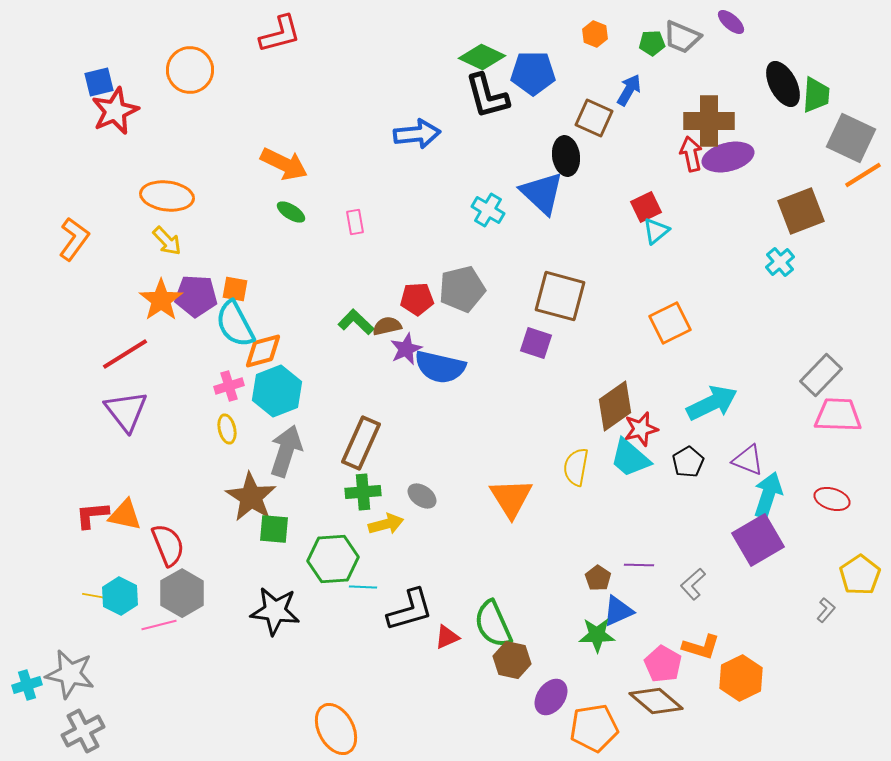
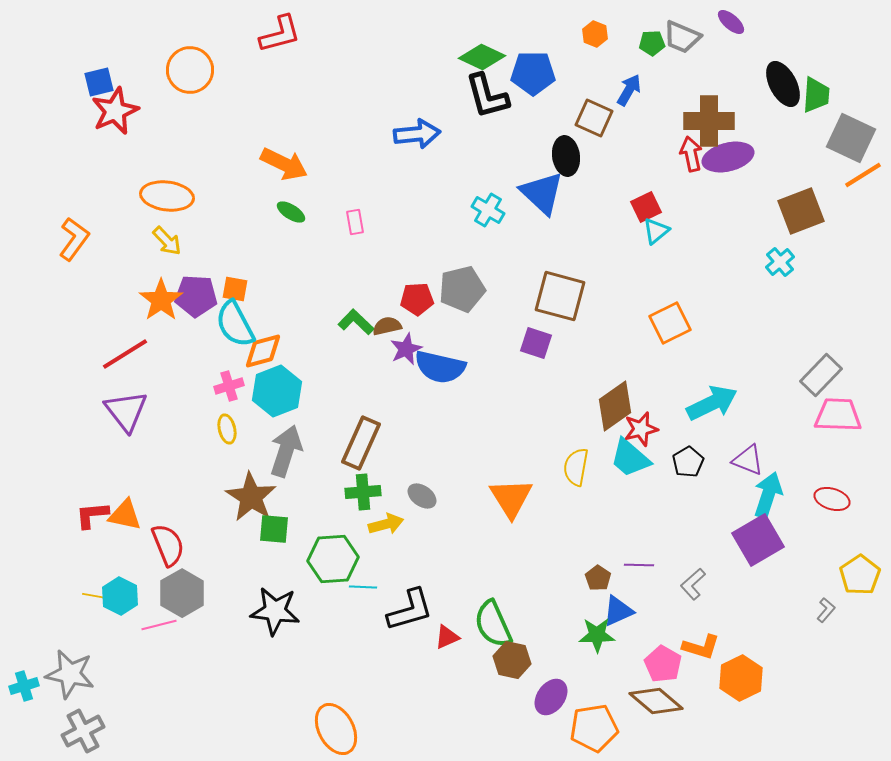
cyan cross at (27, 685): moved 3 px left, 1 px down
